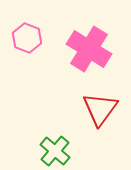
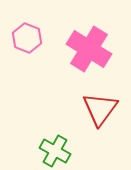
green cross: rotated 12 degrees counterclockwise
